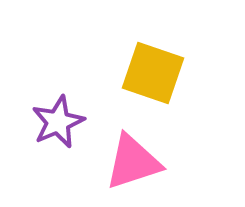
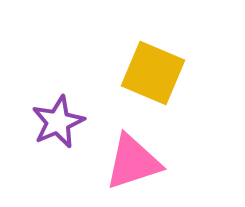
yellow square: rotated 4 degrees clockwise
